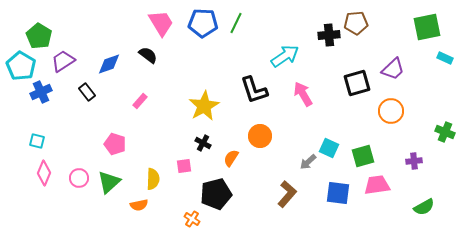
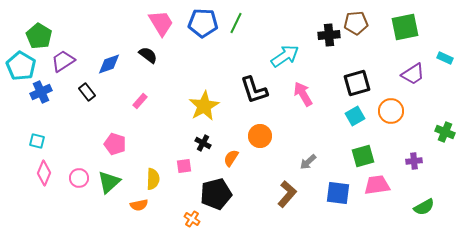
green square at (427, 27): moved 22 px left
purple trapezoid at (393, 69): moved 20 px right, 5 px down; rotated 10 degrees clockwise
cyan square at (329, 148): moved 26 px right, 32 px up; rotated 36 degrees clockwise
